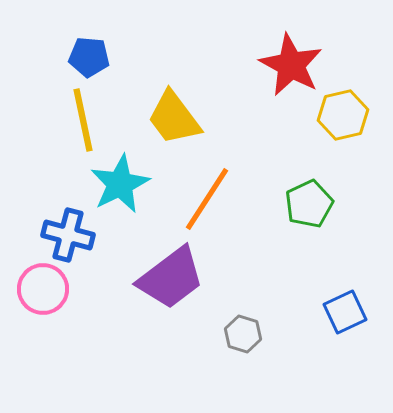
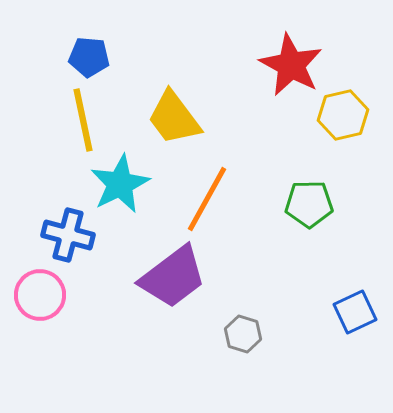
orange line: rotated 4 degrees counterclockwise
green pentagon: rotated 24 degrees clockwise
purple trapezoid: moved 2 px right, 1 px up
pink circle: moved 3 px left, 6 px down
blue square: moved 10 px right
